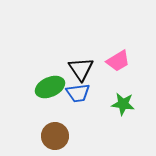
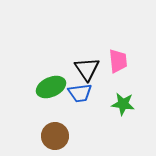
pink trapezoid: rotated 65 degrees counterclockwise
black triangle: moved 6 px right
green ellipse: moved 1 px right
blue trapezoid: moved 2 px right
